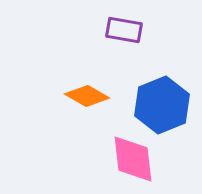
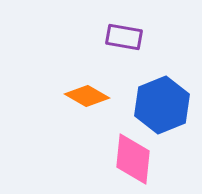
purple rectangle: moved 7 px down
pink diamond: rotated 12 degrees clockwise
